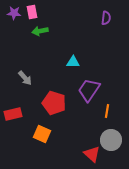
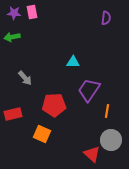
green arrow: moved 28 px left, 6 px down
red pentagon: moved 2 px down; rotated 20 degrees counterclockwise
